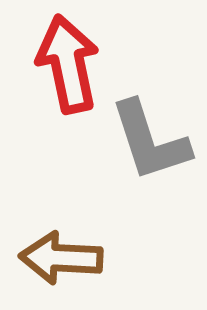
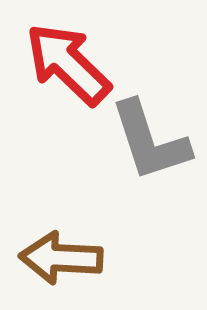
red arrow: rotated 34 degrees counterclockwise
